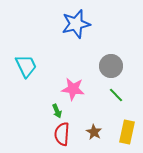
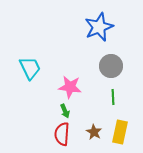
blue star: moved 23 px right, 3 px down; rotated 8 degrees counterclockwise
cyan trapezoid: moved 4 px right, 2 px down
pink star: moved 3 px left, 2 px up
green line: moved 3 px left, 2 px down; rotated 42 degrees clockwise
green arrow: moved 8 px right
yellow rectangle: moved 7 px left
